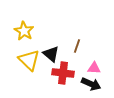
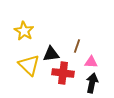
black triangle: rotated 48 degrees counterclockwise
yellow triangle: moved 5 px down
pink triangle: moved 3 px left, 6 px up
black arrow: moved 1 px right, 1 px up; rotated 102 degrees counterclockwise
